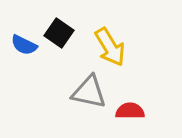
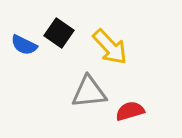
yellow arrow: rotated 12 degrees counterclockwise
gray triangle: rotated 18 degrees counterclockwise
red semicircle: rotated 16 degrees counterclockwise
